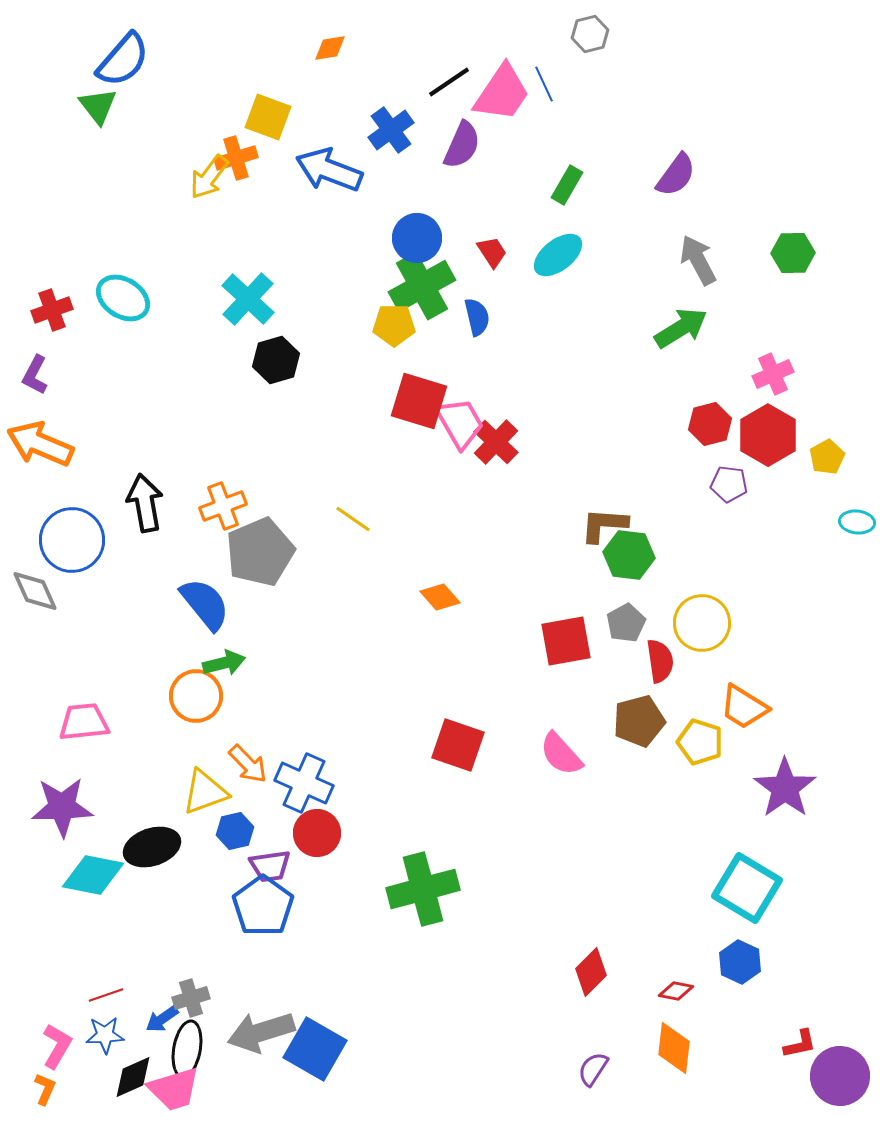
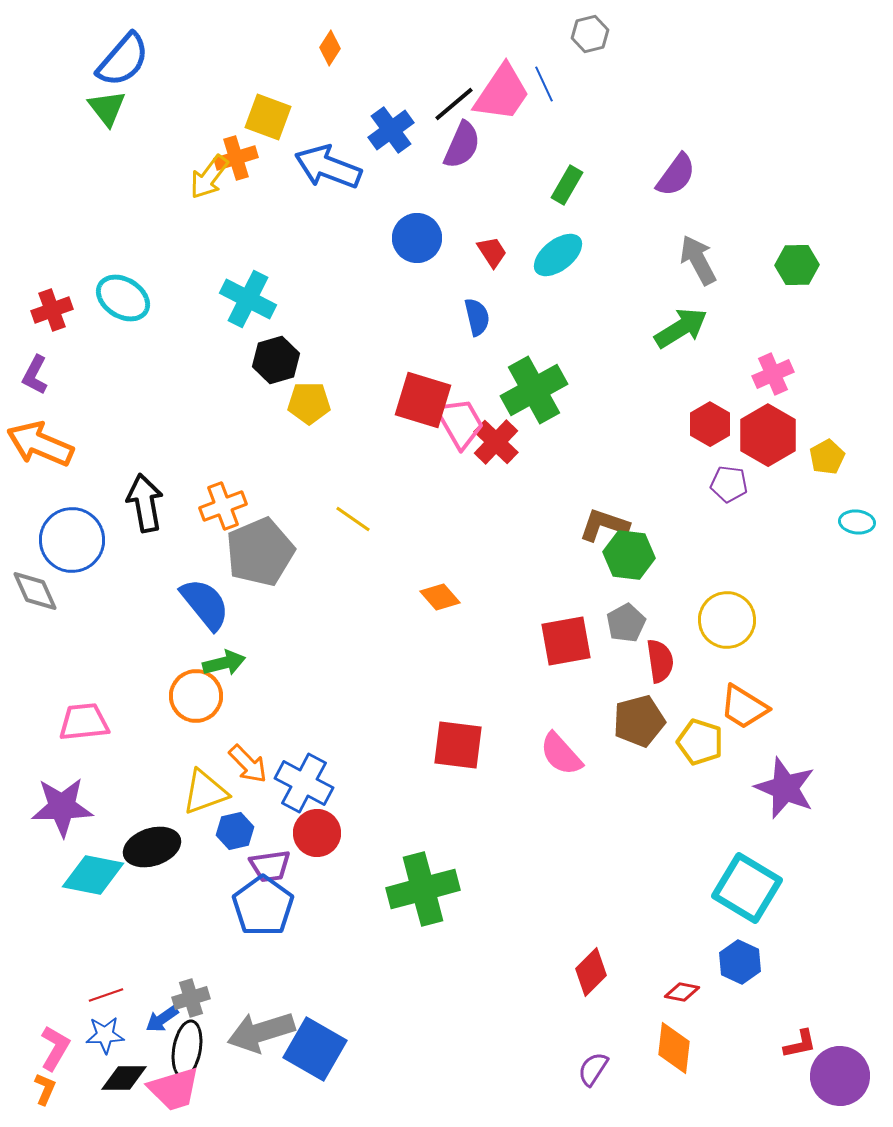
orange diamond at (330, 48): rotated 48 degrees counterclockwise
black line at (449, 82): moved 5 px right, 22 px down; rotated 6 degrees counterclockwise
green triangle at (98, 106): moved 9 px right, 2 px down
blue arrow at (329, 170): moved 1 px left, 3 px up
green hexagon at (793, 253): moved 4 px right, 12 px down
green cross at (422, 286): moved 112 px right, 104 px down
cyan cross at (248, 299): rotated 16 degrees counterclockwise
yellow pentagon at (394, 325): moved 85 px left, 78 px down
red square at (419, 401): moved 4 px right, 1 px up
red hexagon at (710, 424): rotated 15 degrees counterclockwise
brown L-shape at (604, 525): rotated 15 degrees clockwise
yellow circle at (702, 623): moved 25 px right, 3 px up
red square at (458, 745): rotated 12 degrees counterclockwise
blue cross at (304, 783): rotated 4 degrees clockwise
purple star at (785, 788): rotated 14 degrees counterclockwise
red diamond at (676, 991): moved 6 px right, 1 px down
pink L-shape at (57, 1046): moved 2 px left, 2 px down
black diamond at (133, 1077): moved 9 px left, 1 px down; rotated 24 degrees clockwise
